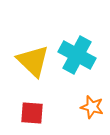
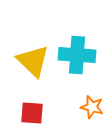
cyan cross: rotated 24 degrees counterclockwise
